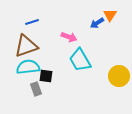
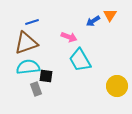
blue arrow: moved 4 px left, 2 px up
brown triangle: moved 3 px up
yellow circle: moved 2 px left, 10 px down
